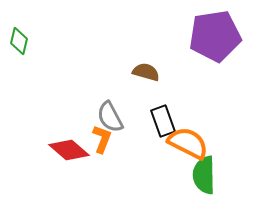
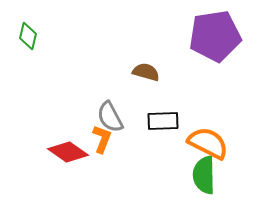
green diamond: moved 9 px right, 5 px up
black rectangle: rotated 72 degrees counterclockwise
orange semicircle: moved 20 px right
red diamond: moved 1 px left, 2 px down; rotated 6 degrees counterclockwise
